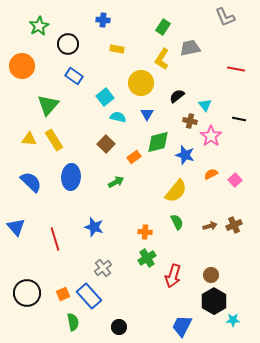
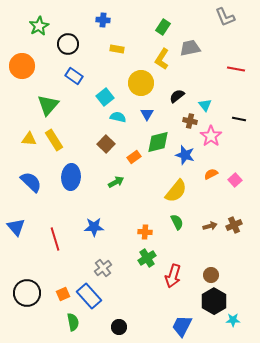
blue star at (94, 227): rotated 18 degrees counterclockwise
